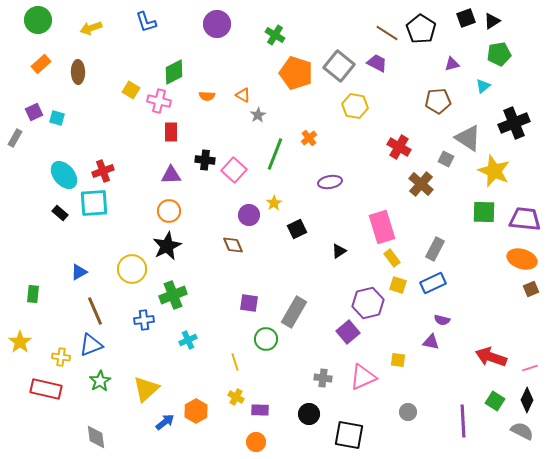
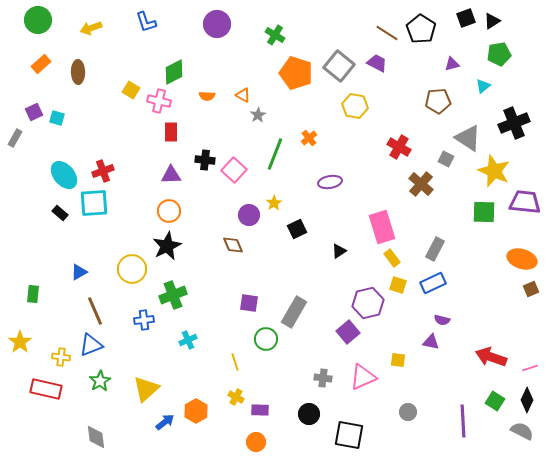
purple trapezoid at (525, 219): moved 17 px up
